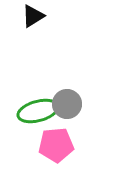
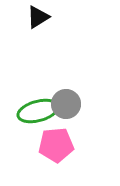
black triangle: moved 5 px right, 1 px down
gray circle: moved 1 px left
